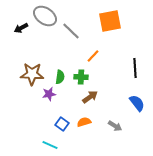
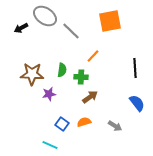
green semicircle: moved 2 px right, 7 px up
